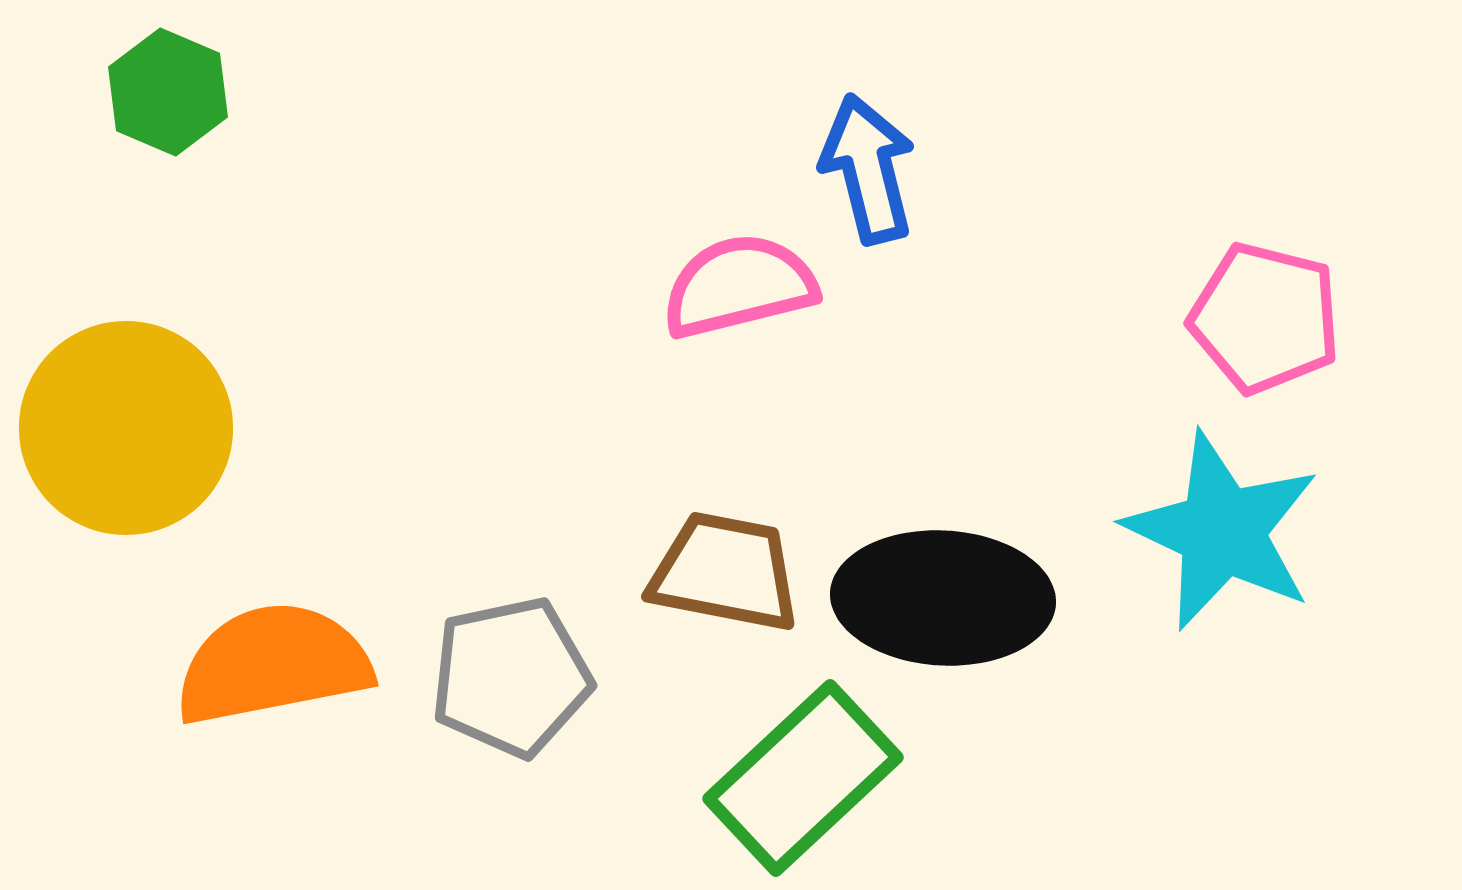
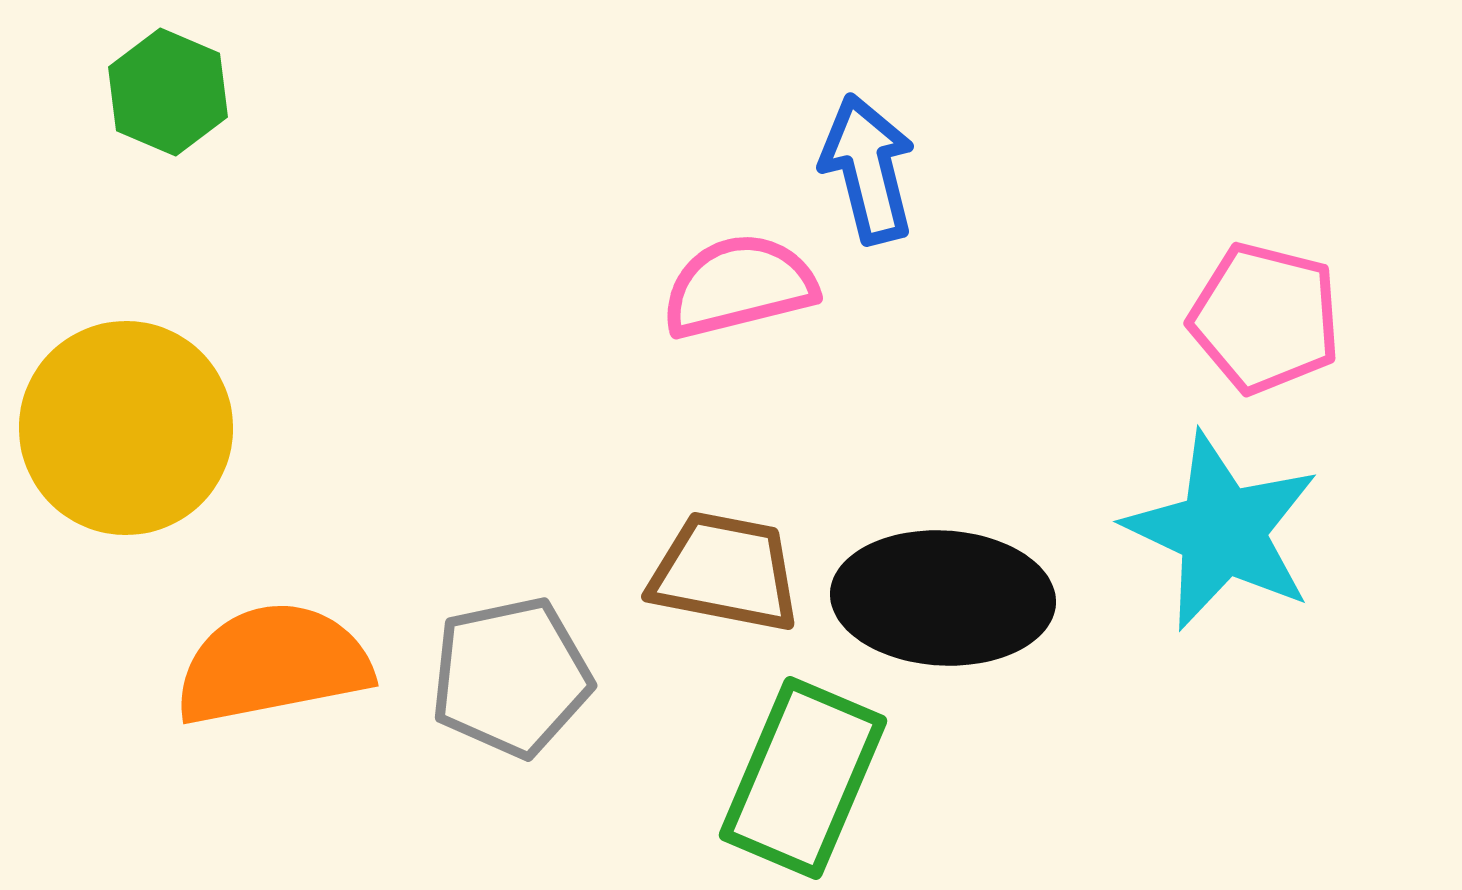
green rectangle: rotated 24 degrees counterclockwise
